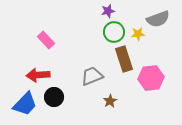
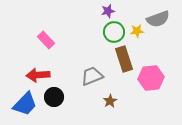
yellow star: moved 1 px left, 3 px up
